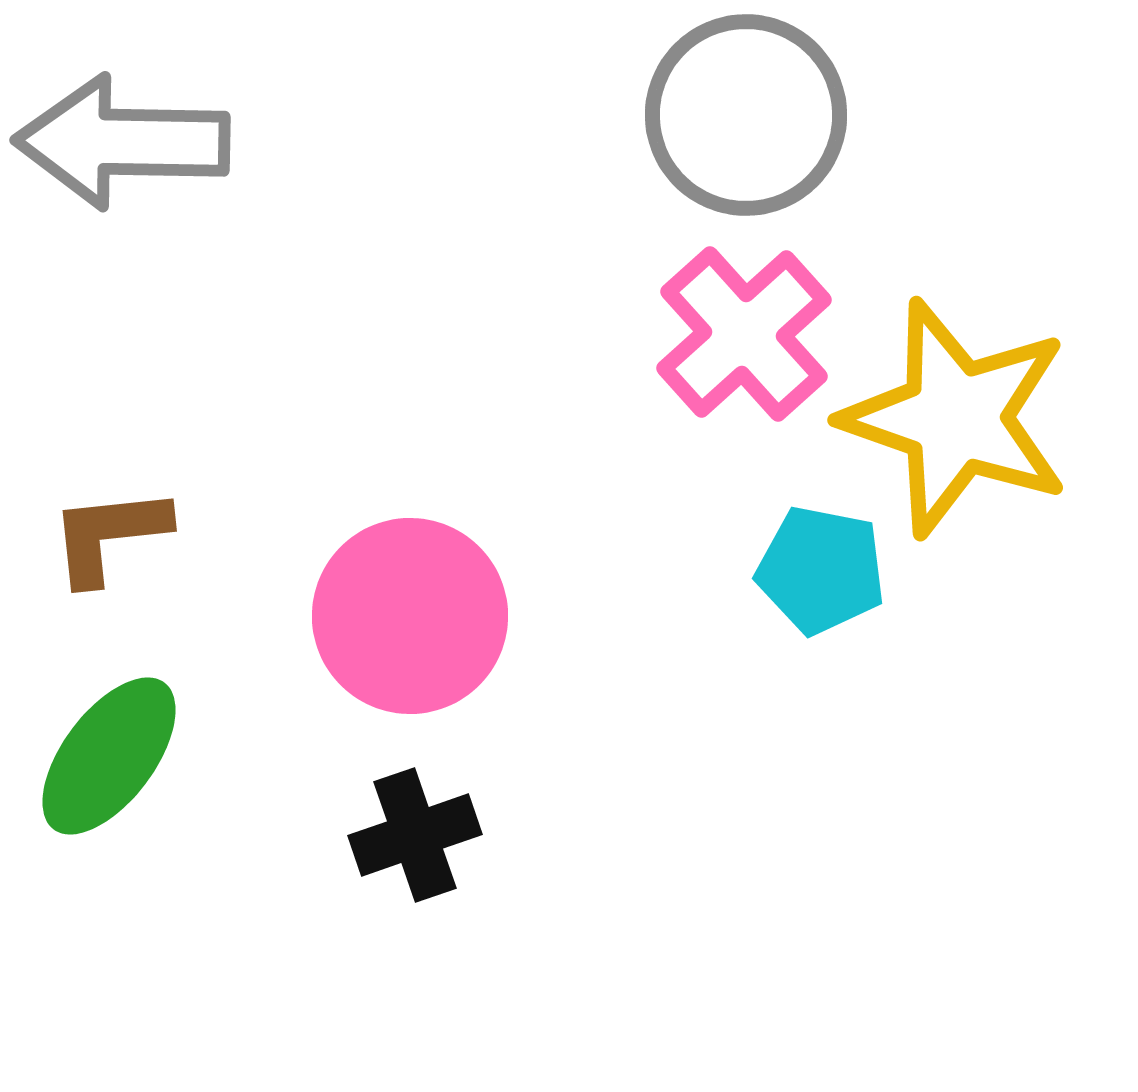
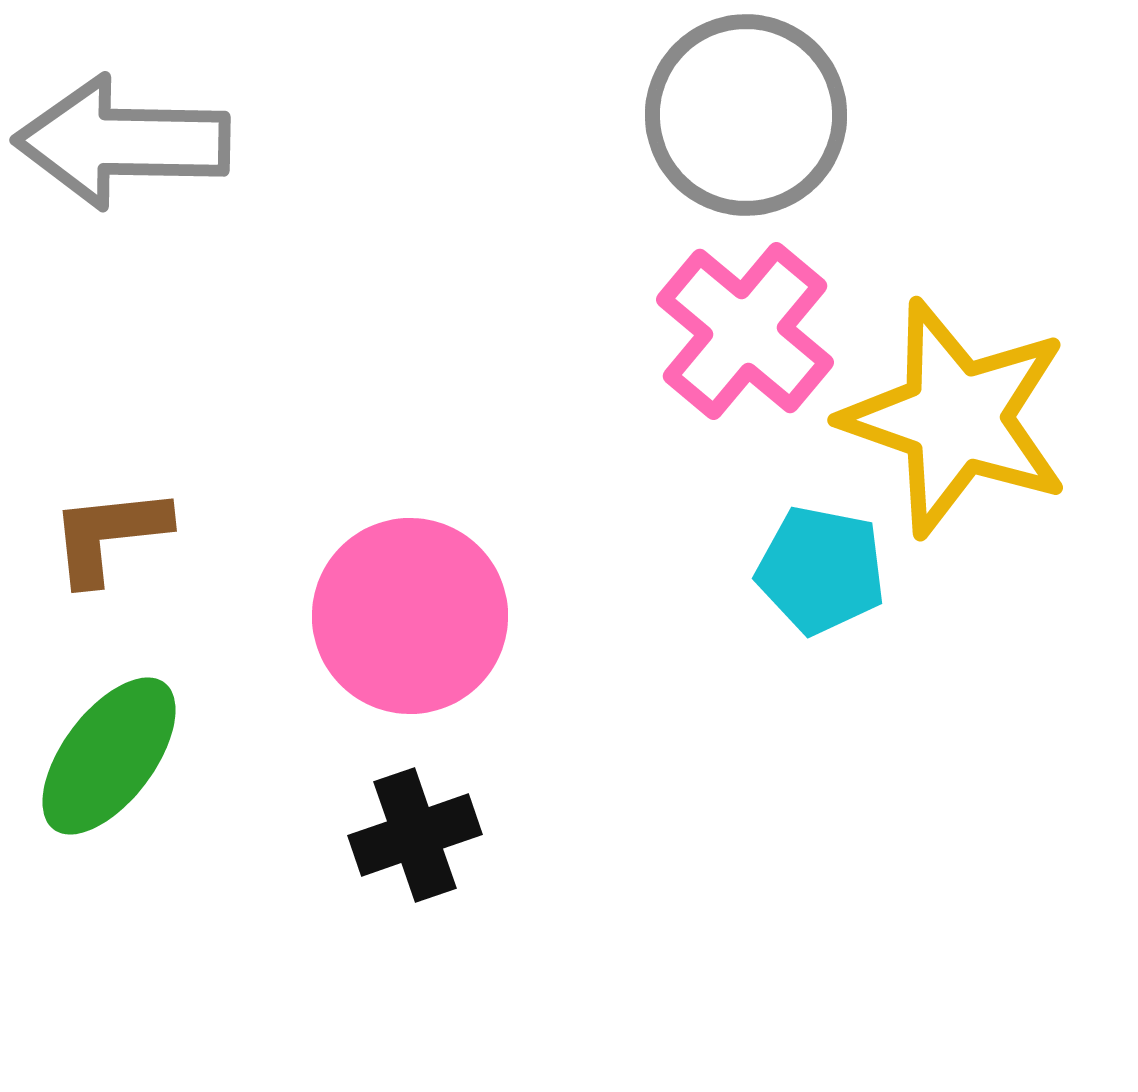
pink cross: moved 1 px right, 3 px up; rotated 8 degrees counterclockwise
